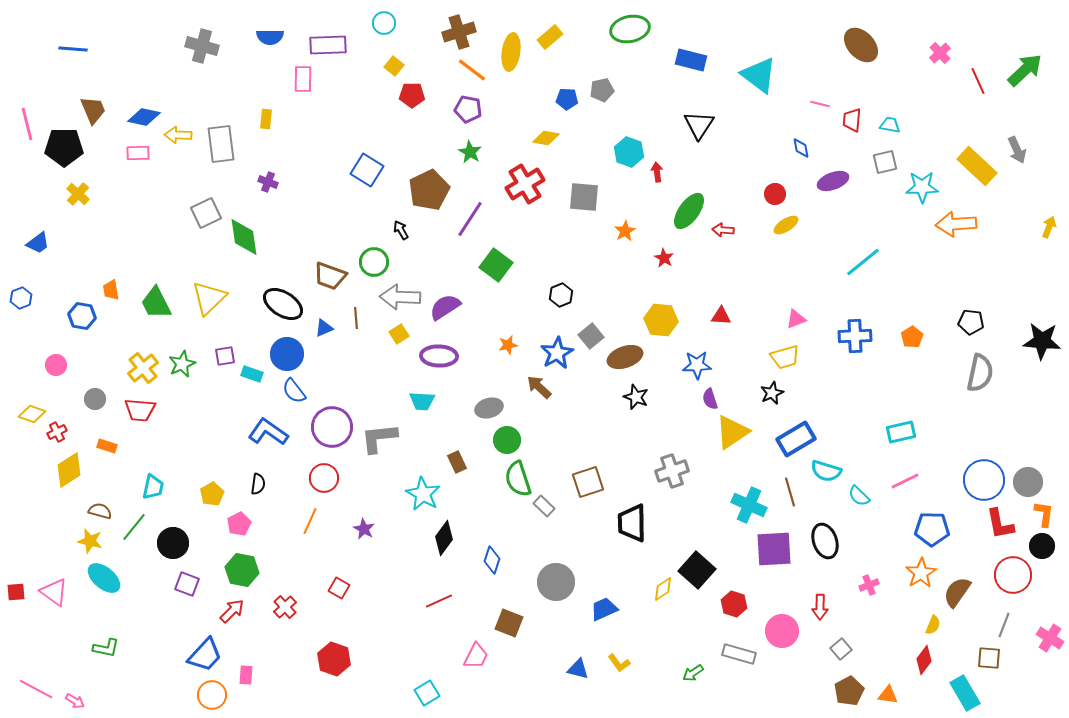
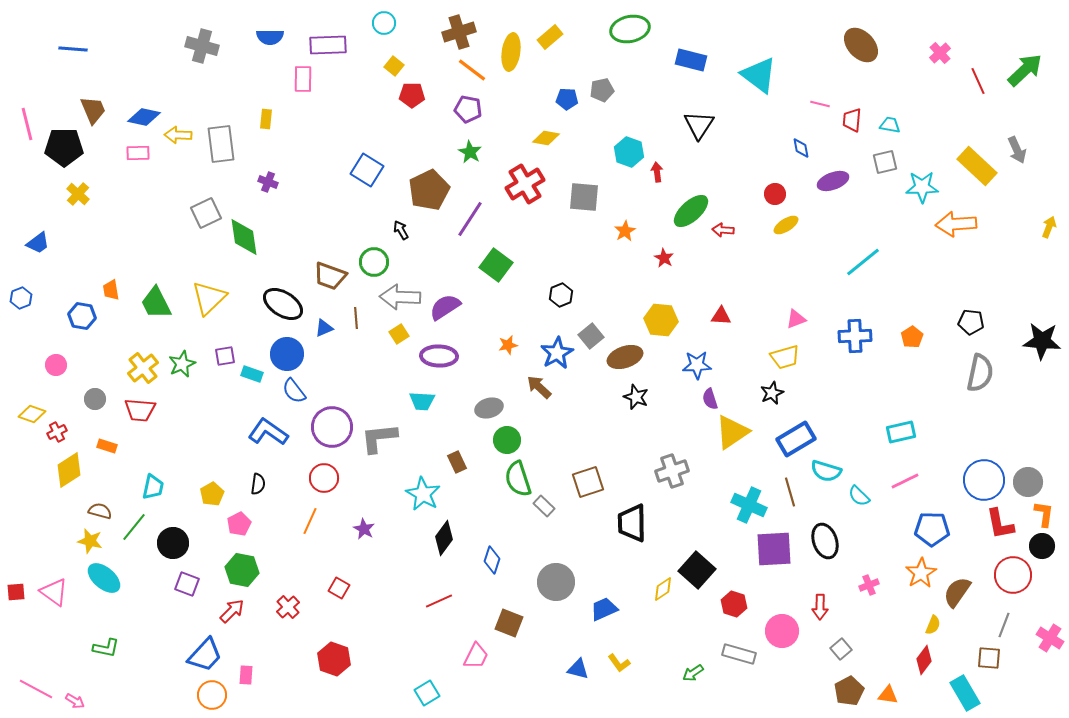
green ellipse at (689, 211): moved 2 px right; rotated 12 degrees clockwise
red cross at (285, 607): moved 3 px right
